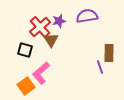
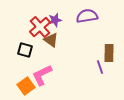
purple star: moved 4 px left, 1 px up
brown triangle: rotated 21 degrees counterclockwise
pink L-shape: moved 1 px right, 2 px down; rotated 15 degrees clockwise
